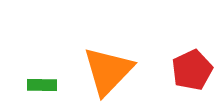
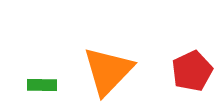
red pentagon: moved 1 px down
